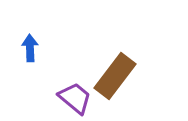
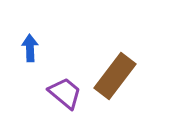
purple trapezoid: moved 10 px left, 5 px up
